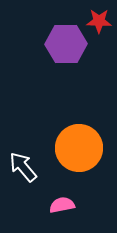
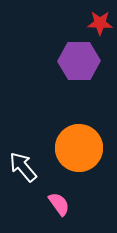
red star: moved 1 px right, 2 px down
purple hexagon: moved 13 px right, 17 px down
pink semicircle: moved 3 px left, 1 px up; rotated 65 degrees clockwise
